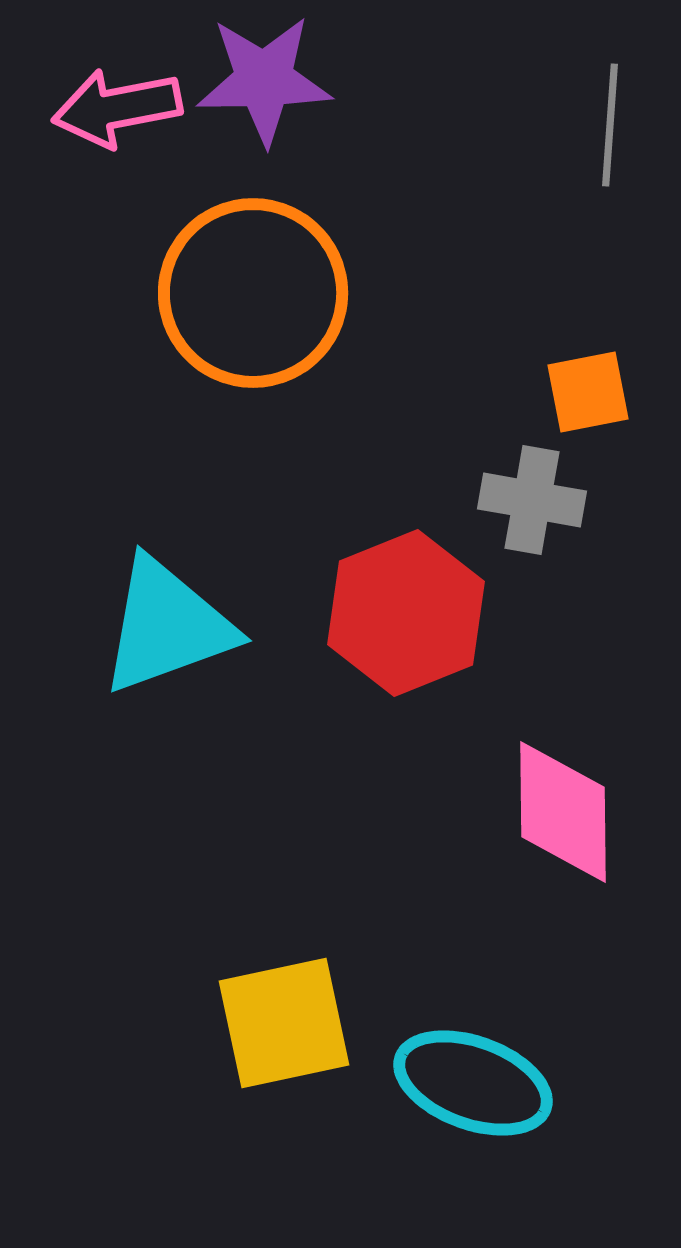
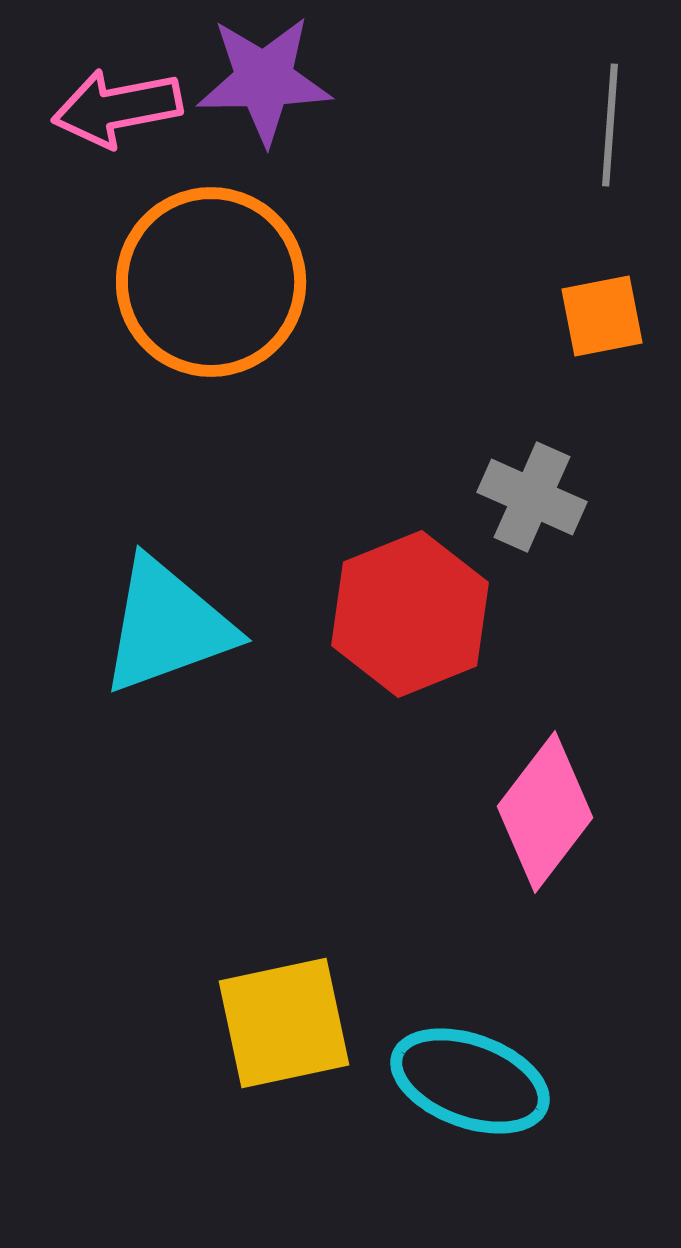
orange circle: moved 42 px left, 11 px up
orange square: moved 14 px right, 76 px up
gray cross: moved 3 px up; rotated 14 degrees clockwise
red hexagon: moved 4 px right, 1 px down
pink diamond: moved 18 px left; rotated 38 degrees clockwise
cyan ellipse: moved 3 px left, 2 px up
